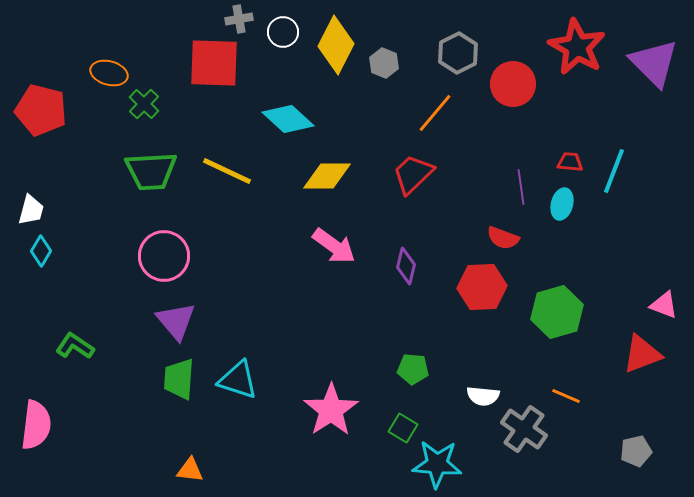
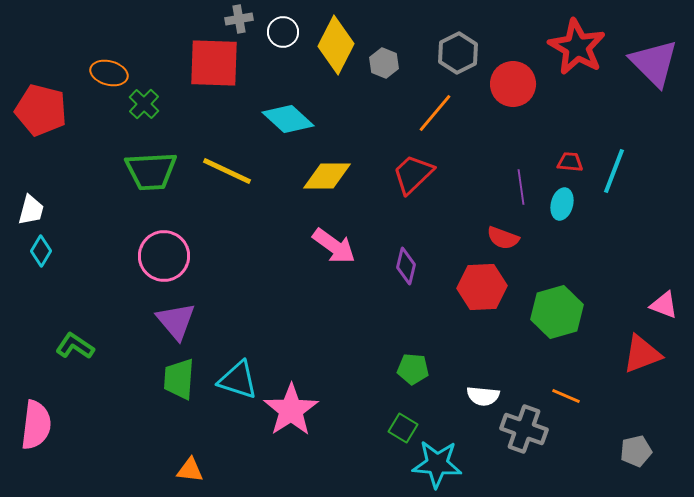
pink star at (331, 410): moved 40 px left
gray cross at (524, 429): rotated 15 degrees counterclockwise
